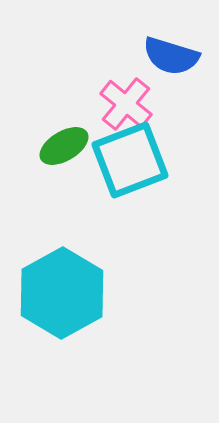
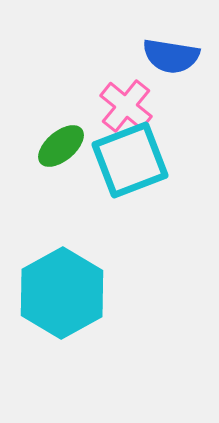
blue semicircle: rotated 8 degrees counterclockwise
pink cross: moved 2 px down
green ellipse: moved 3 px left; rotated 9 degrees counterclockwise
